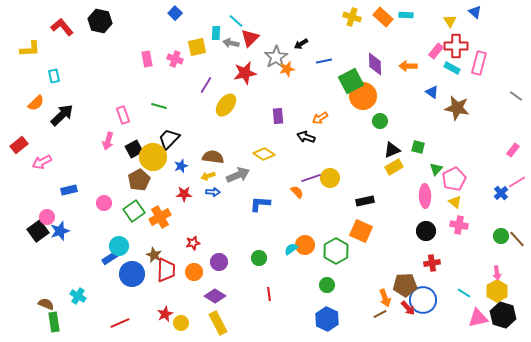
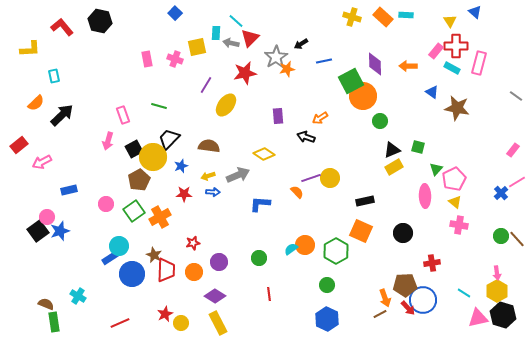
brown semicircle at (213, 157): moved 4 px left, 11 px up
pink circle at (104, 203): moved 2 px right, 1 px down
black circle at (426, 231): moved 23 px left, 2 px down
